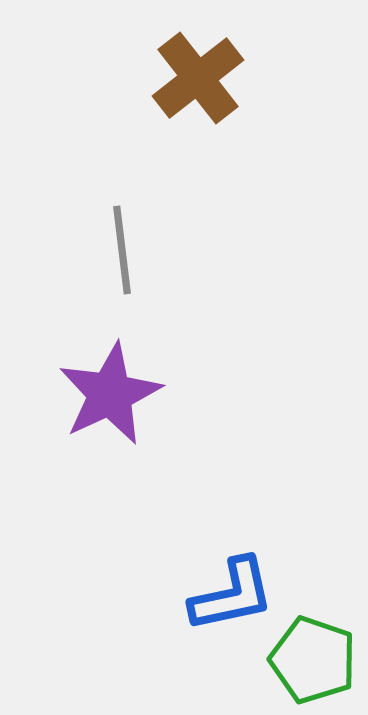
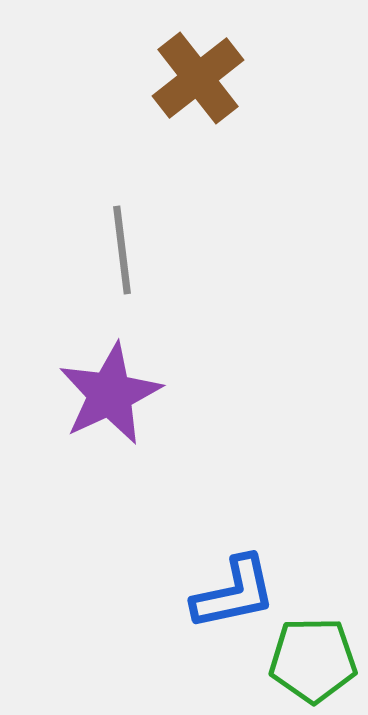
blue L-shape: moved 2 px right, 2 px up
green pentagon: rotated 20 degrees counterclockwise
